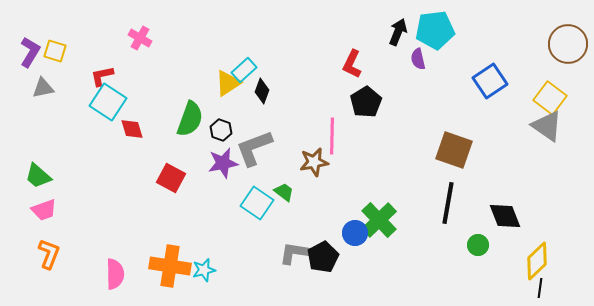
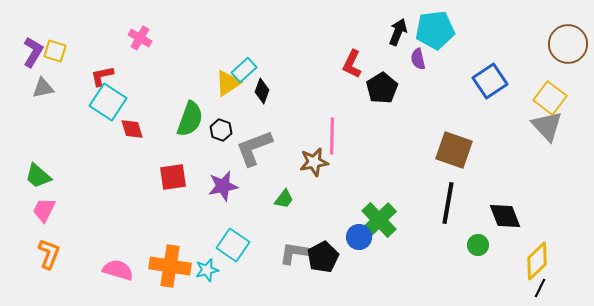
purple L-shape at (30, 52): moved 3 px right
black pentagon at (366, 102): moved 16 px right, 14 px up
gray triangle at (547, 126): rotated 12 degrees clockwise
purple star at (223, 163): moved 23 px down
red square at (171, 178): moved 2 px right, 1 px up; rotated 36 degrees counterclockwise
green trapezoid at (284, 192): moved 7 px down; rotated 90 degrees clockwise
cyan square at (257, 203): moved 24 px left, 42 px down
pink trapezoid at (44, 210): rotated 136 degrees clockwise
blue circle at (355, 233): moved 4 px right, 4 px down
cyan star at (204, 270): moved 3 px right
pink semicircle at (115, 274): moved 3 px right, 4 px up; rotated 72 degrees counterclockwise
black line at (540, 288): rotated 18 degrees clockwise
